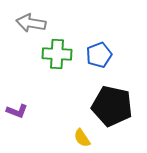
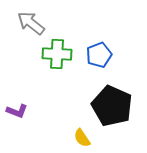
gray arrow: rotated 28 degrees clockwise
black pentagon: rotated 12 degrees clockwise
